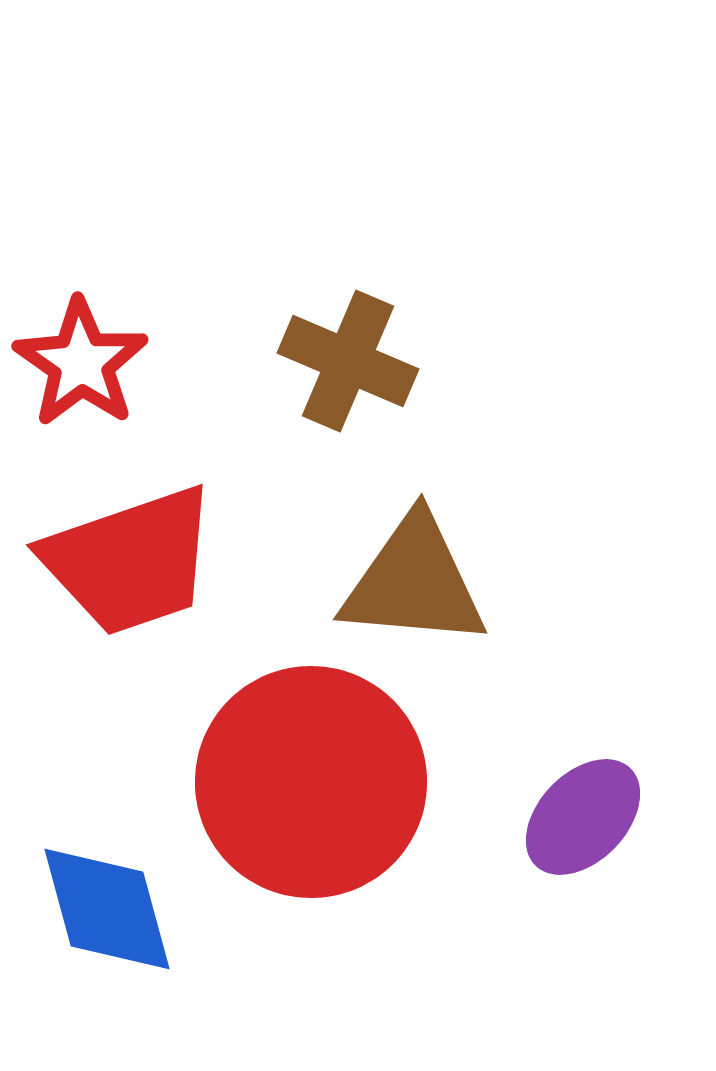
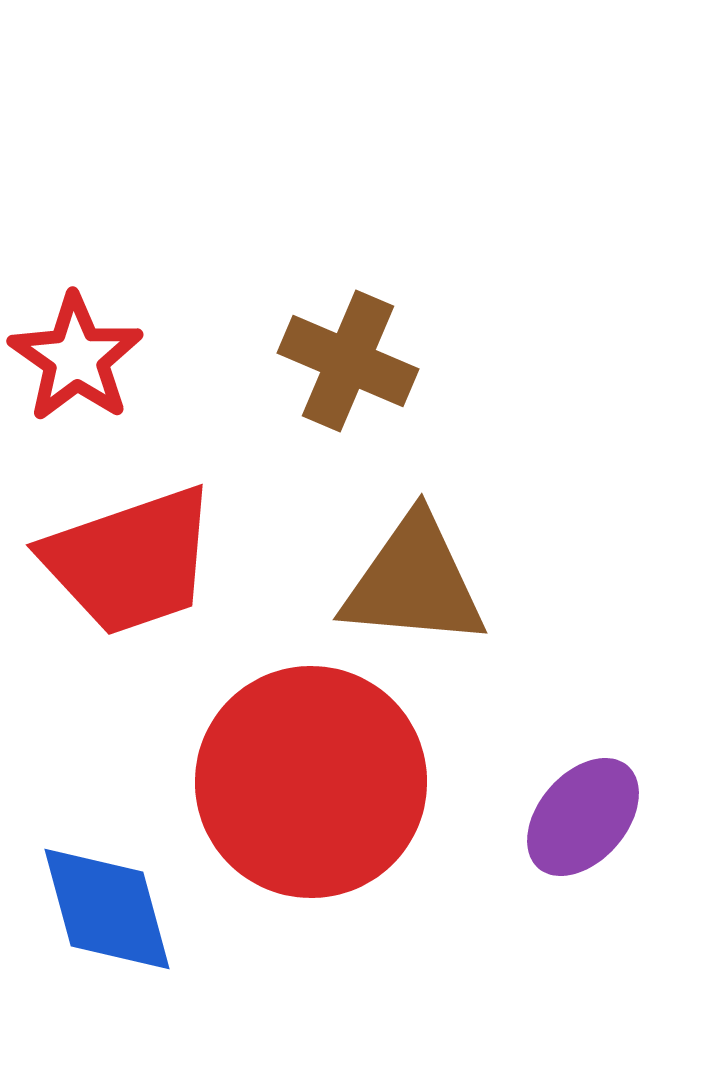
red star: moved 5 px left, 5 px up
purple ellipse: rotated 3 degrees counterclockwise
